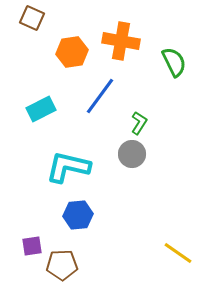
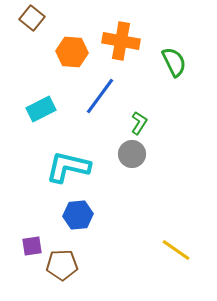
brown square: rotated 15 degrees clockwise
orange hexagon: rotated 12 degrees clockwise
yellow line: moved 2 px left, 3 px up
